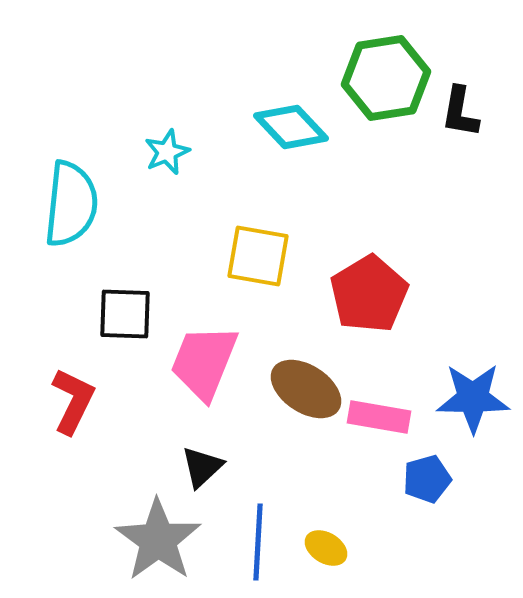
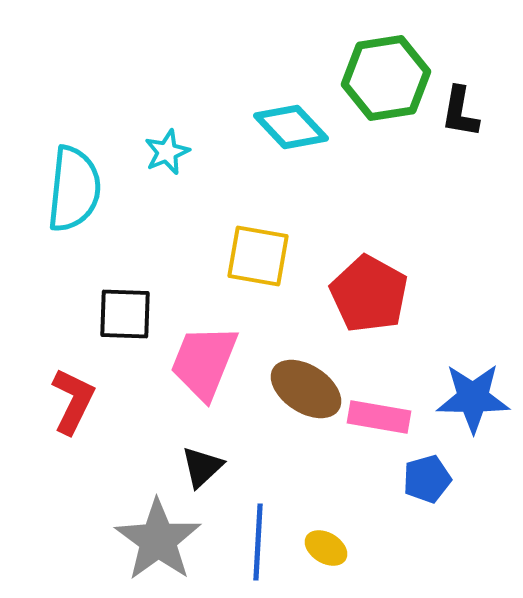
cyan semicircle: moved 3 px right, 15 px up
red pentagon: rotated 12 degrees counterclockwise
